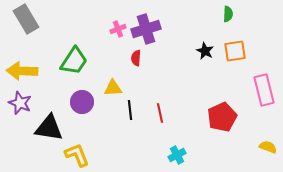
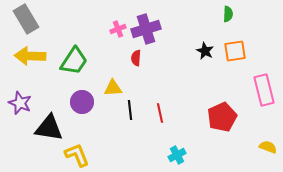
yellow arrow: moved 8 px right, 15 px up
